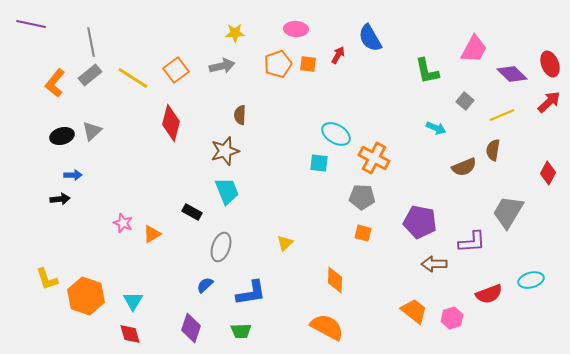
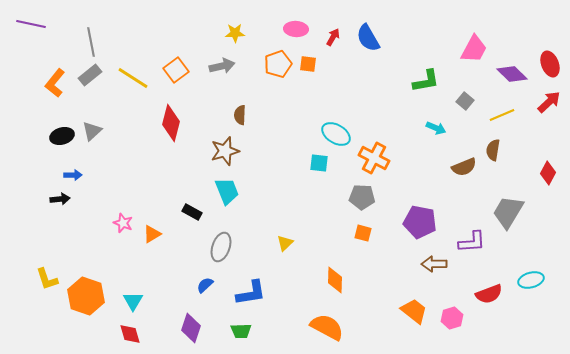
blue semicircle at (370, 38): moved 2 px left
red arrow at (338, 55): moved 5 px left, 18 px up
green L-shape at (427, 71): moved 1 px left, 10 px down; rotated 88 degrees counterclockwise
